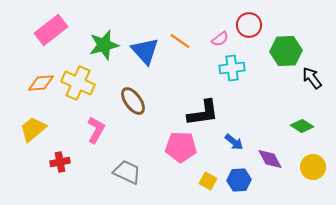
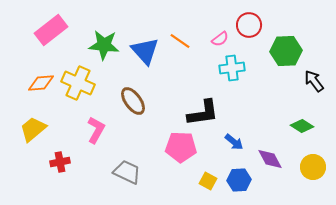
green star: rotated 20 degrees clockwise
black arrow: moved 2 px right, 3 px down
